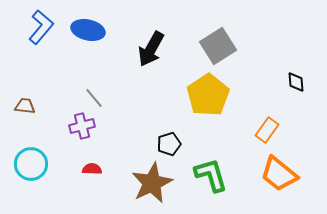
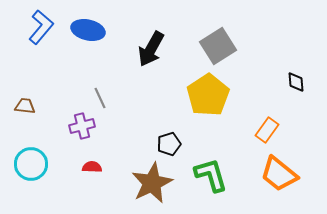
gray line: moved 6 px right; rotated 15 degrees clockwise
red semicircle: moved 2 px up
